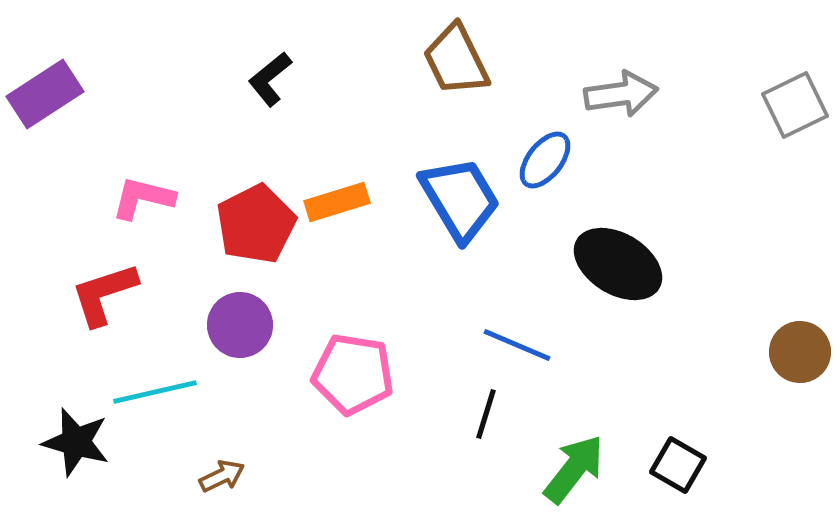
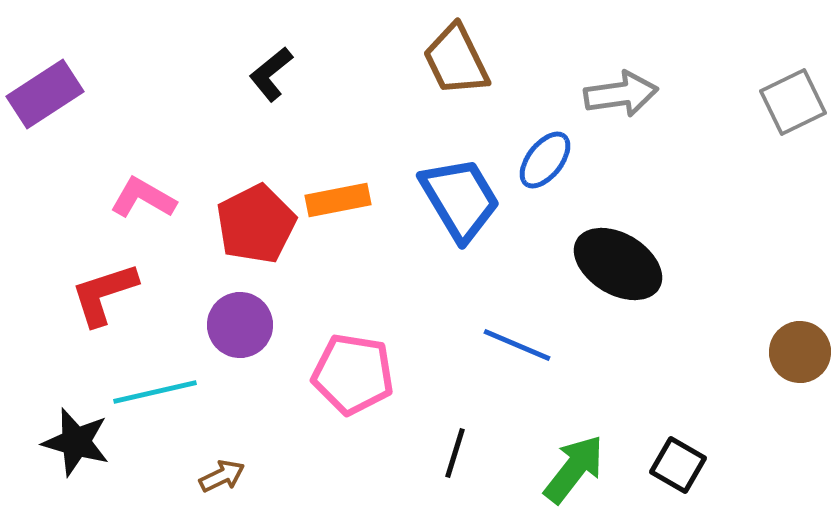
black L-shape: moved 1 px right, 5 px up
gray square: moved 2 px left, 3 px up
pink L-shape: rotated 16 degrees clockwise
orange rectangle: moved 1 px right, 2 px up; rotated 6 degrees clockwise
black line: moved 31 px left, 39 px down
